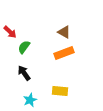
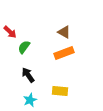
black arrow: moved 4 px right, 2 px down
